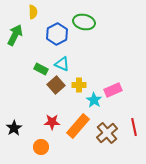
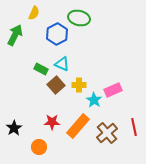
yellow semicircle: moved 1 px right, 1 px down; rotated 24 degrees clockwise
green ellipse: moved 5 px left, 4 px up
orange circle: moved 2 px left
